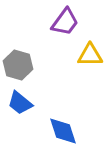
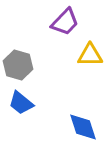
purple trapezoid: rotated 8 degrees clockwise
blue trapezoid: moved 1 px right
blue diamond: moved 20 px right, 4 px up
